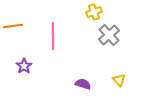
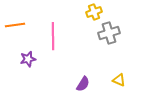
orange line: moved 2 px right, 1 px up
gray cross: moved 2 px up; rotated 25 degrees clockwise
purple star: moved 4 px right, 7 px up; rotated 21 degrees clockwise
yellow triangle: rotated 24 degrees counterclockwise
purple semicircle: rotated 105 degrees clockwise
